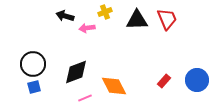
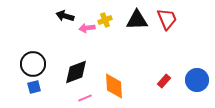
yellow cross: moved 8 px down
orange diamond: rotated 24 degrees clockwise
